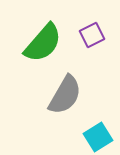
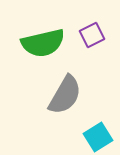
green semicircle: rotated 36 degrees clockwise
